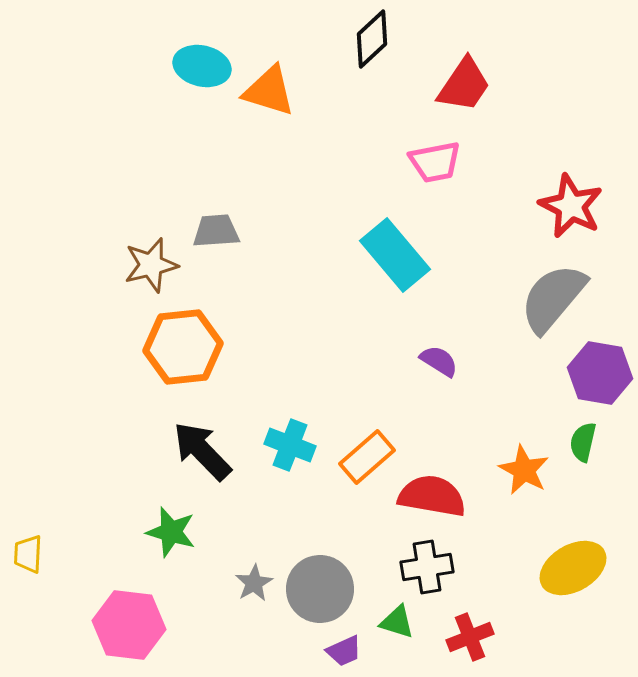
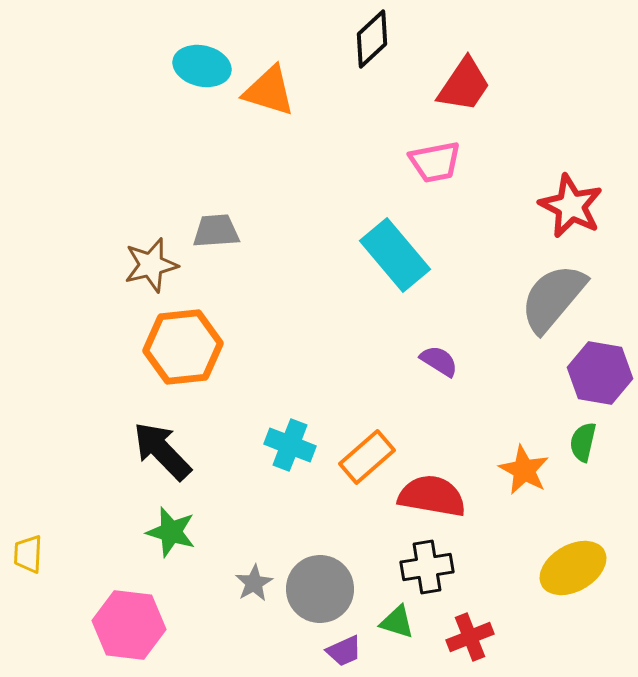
black arrow: moved 40 px left
